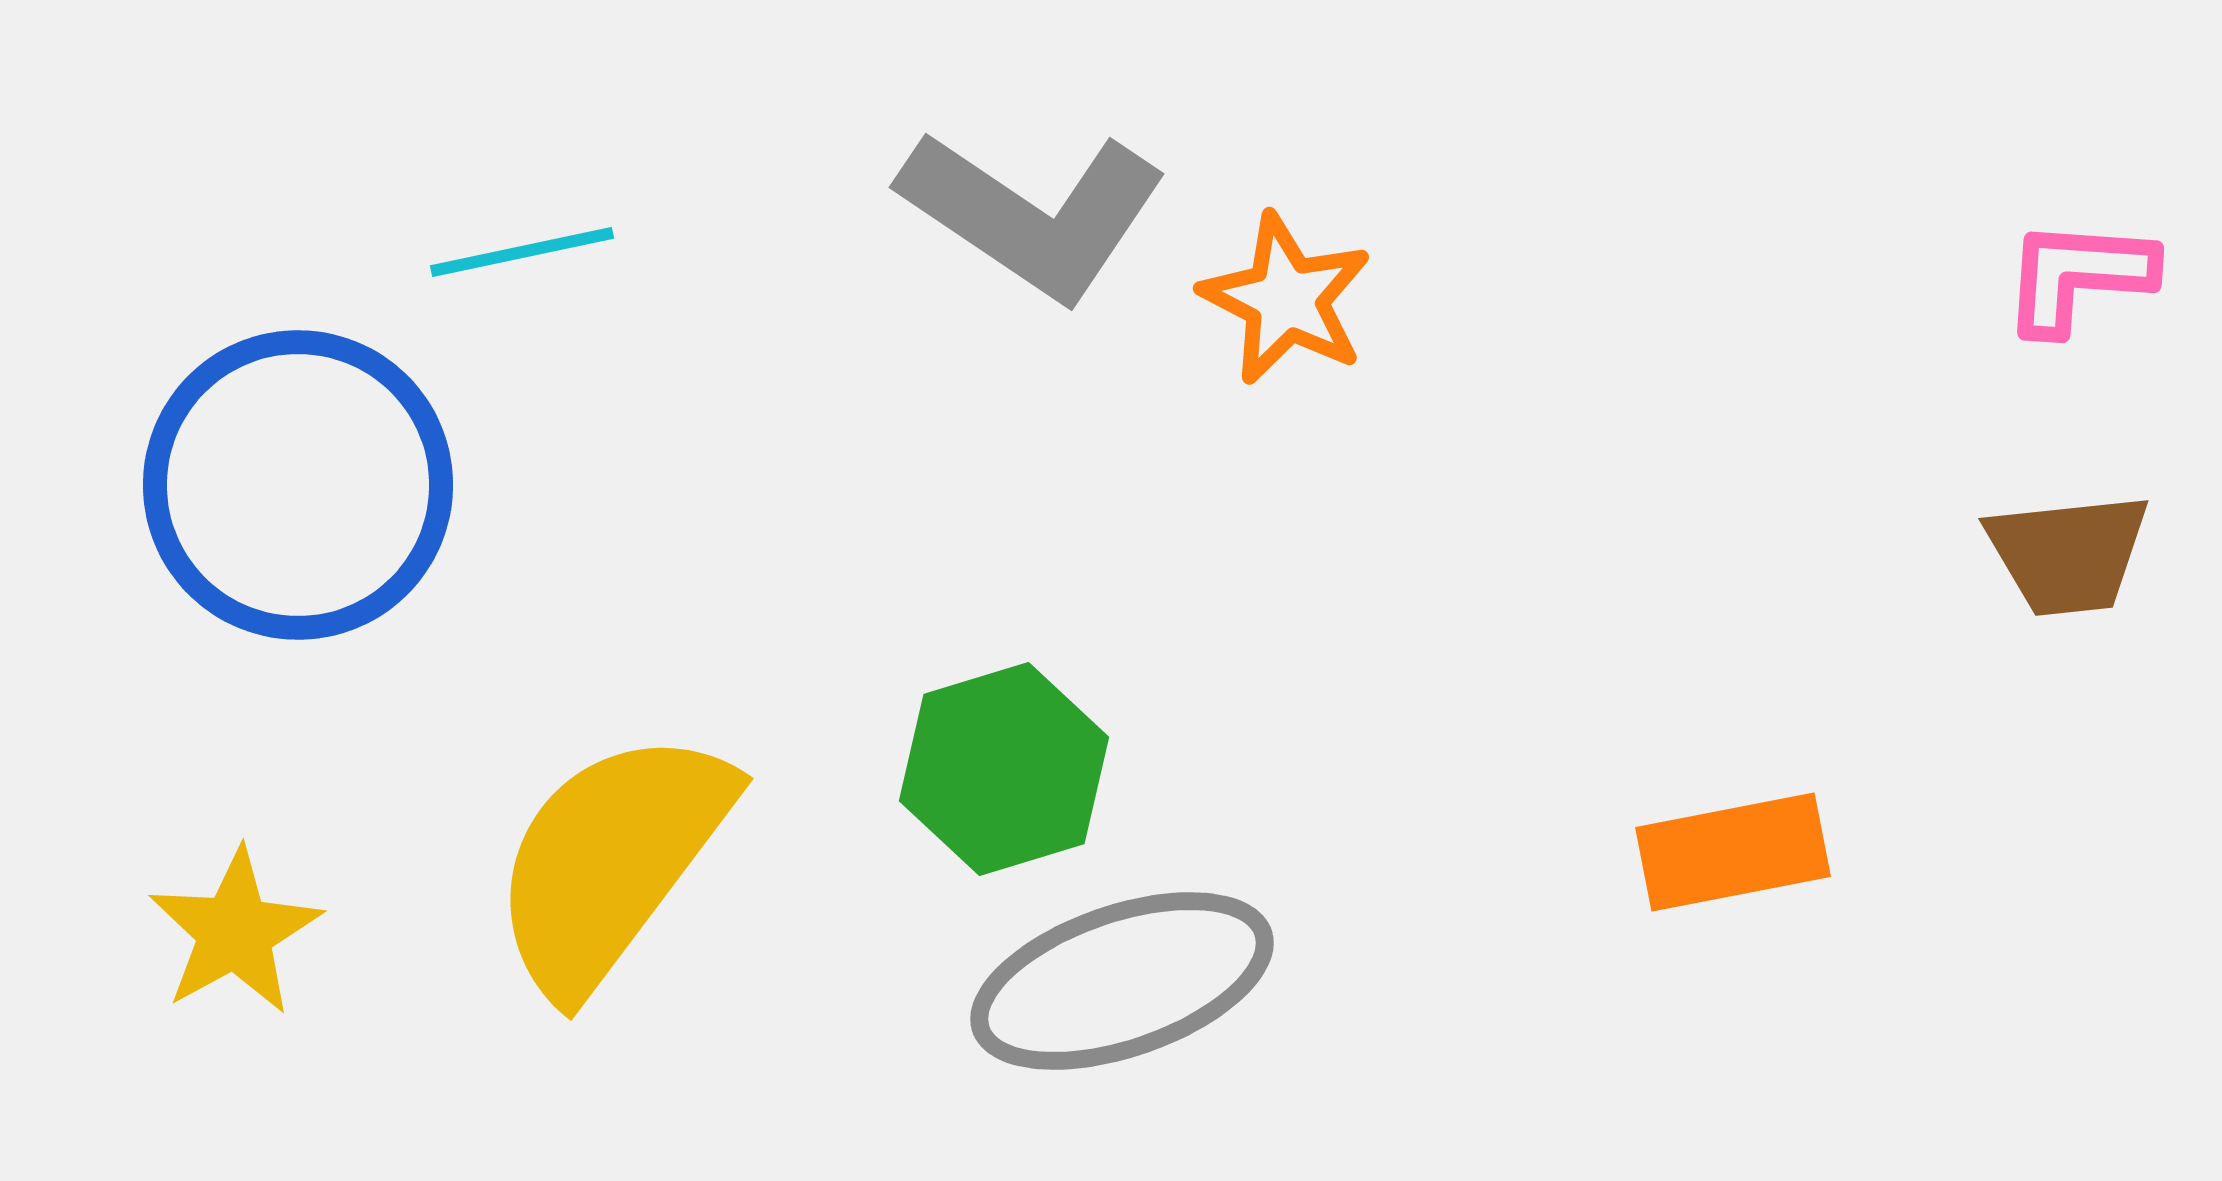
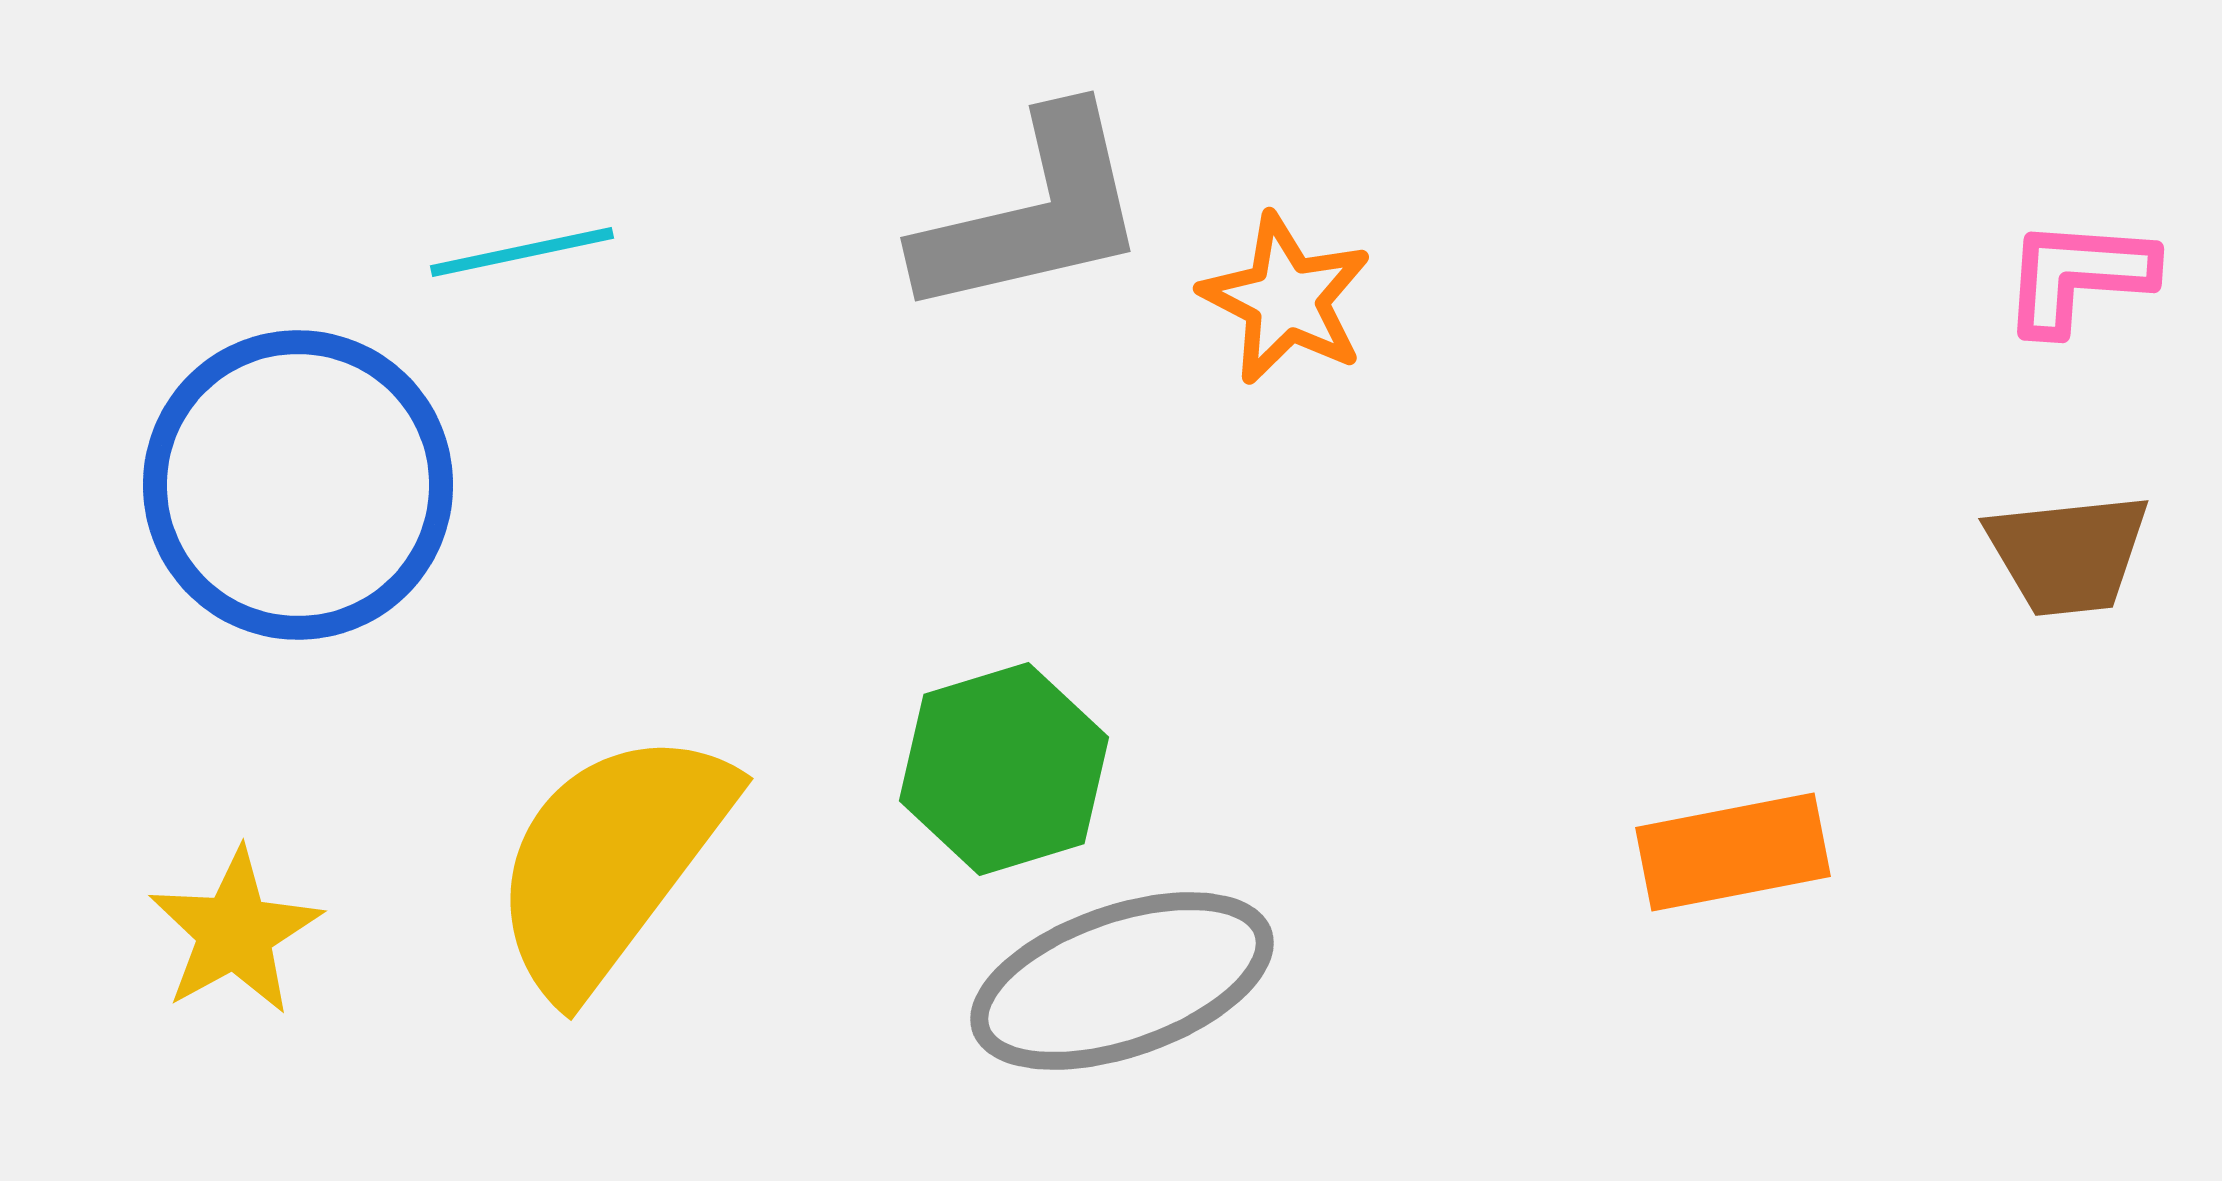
gray L-shape: rotated 47 degrees counterclockwise
